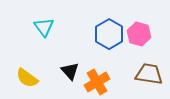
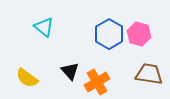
cyan triangle: rotated 15 degrees counterclockwise
